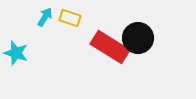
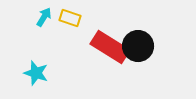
cyan arrow: moved 1 px left
black circle: moved 8 px down
cyan star: moved 20 px right, 20 px down
